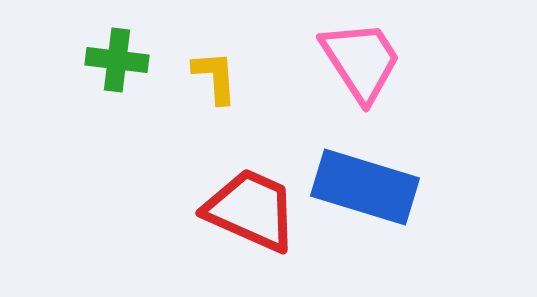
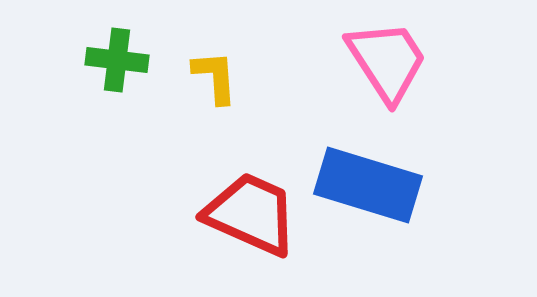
pink trapezoid: moved 26 px right
blue rectangle: moved 3 px right, 2 px up
red trapezoid: moved 4 px down
